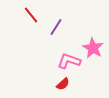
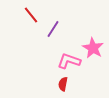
purple line: moved 3 px left, 2 px down
red semicircle: rotated 144 degrees clockwise
